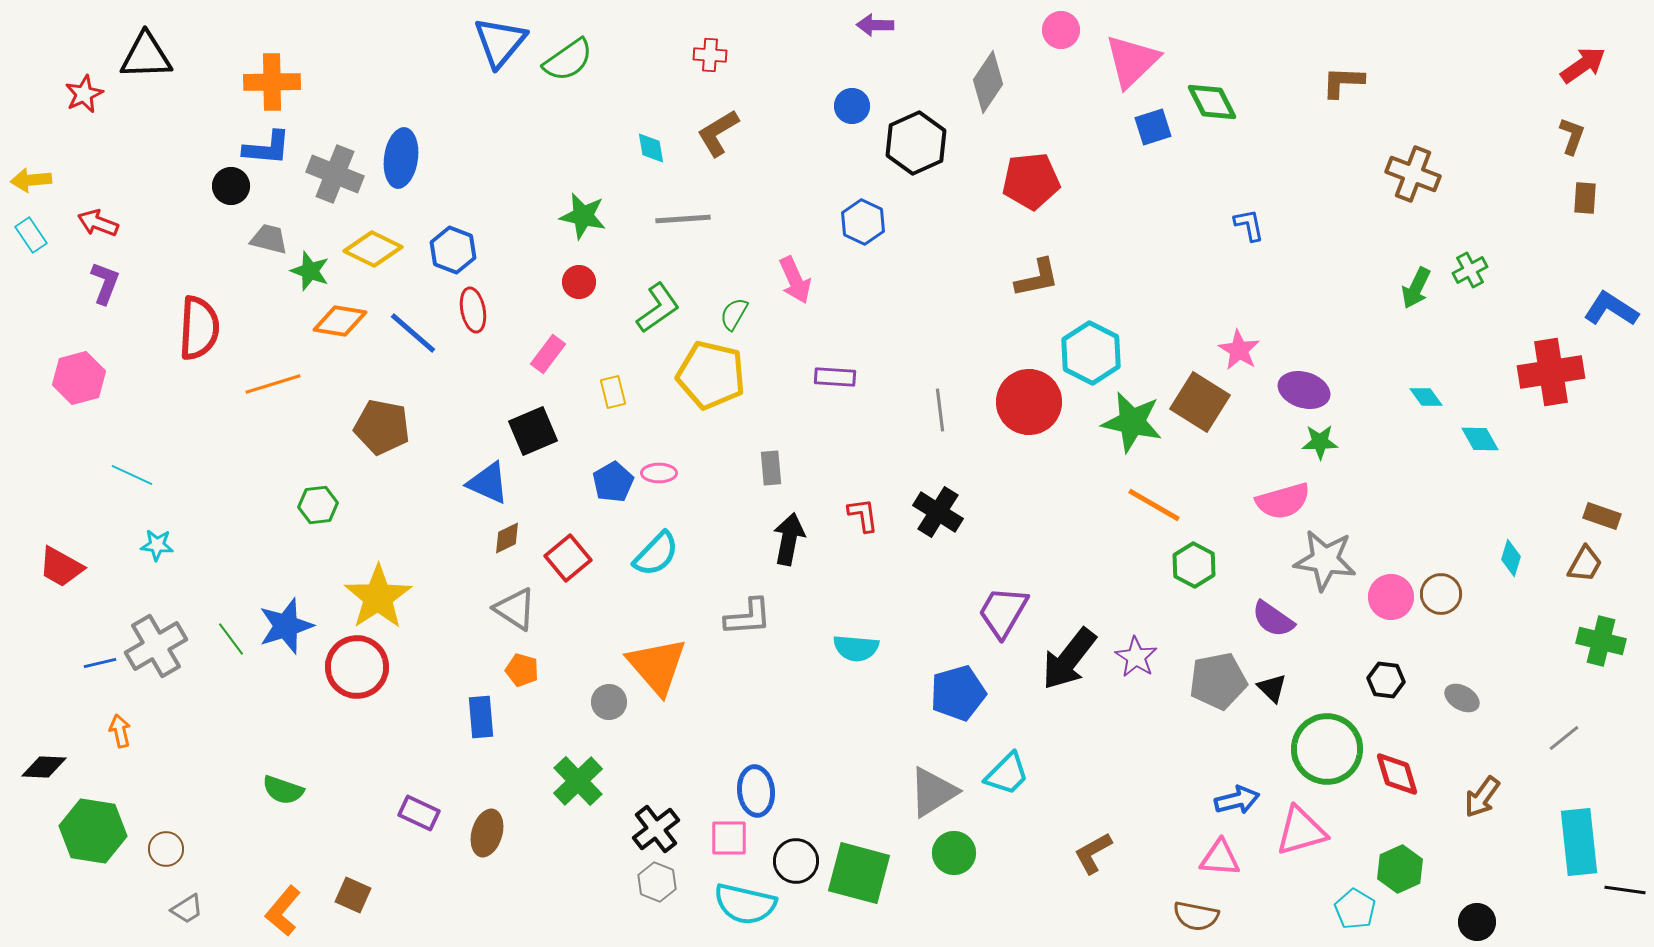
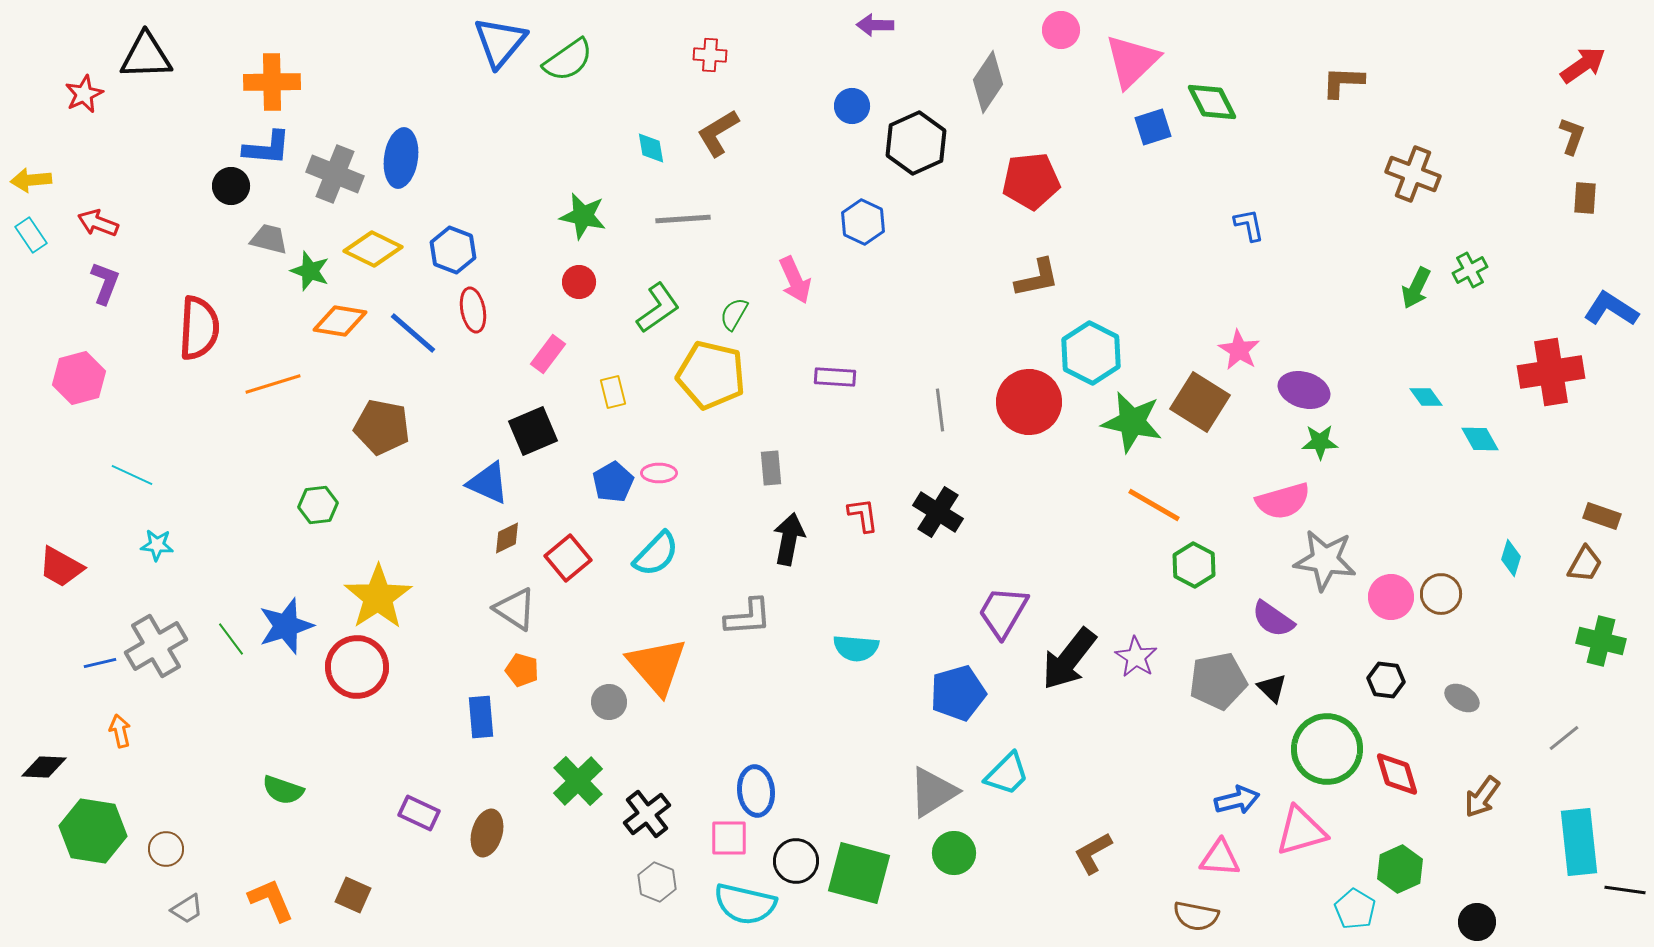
black cross at (656, 829): moved 9 px left, 15 px up
orange L-shape at (283, 911): moved 12 px left, 11 px up; rotated 117 degrees clockwise
